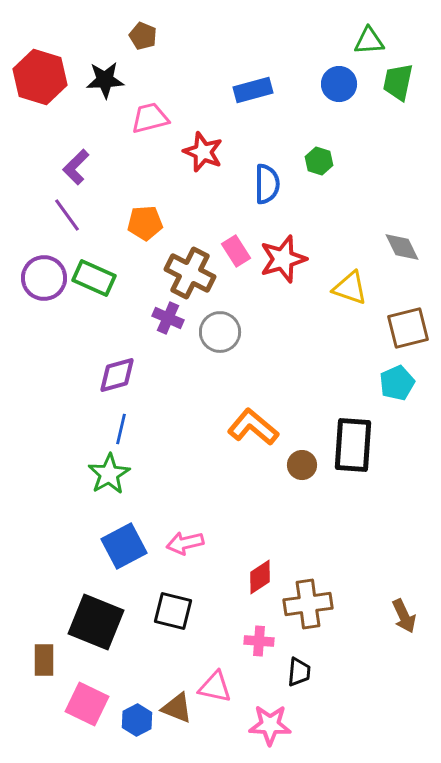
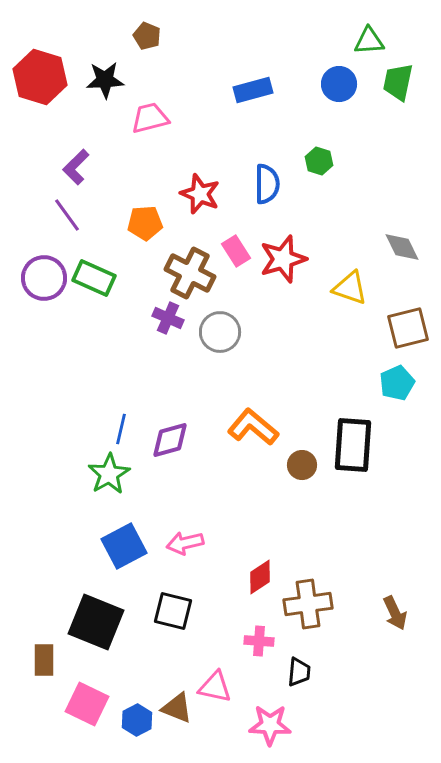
brown pentagon at (143, 36): moved 4 px right
red star at (203, 152): moved 3 px left, 42 px down
purple diamond at (117, 375): moved 53 px right, 65 px down
brown arrow at (404, 616): moved 9 px left, 3 px up
